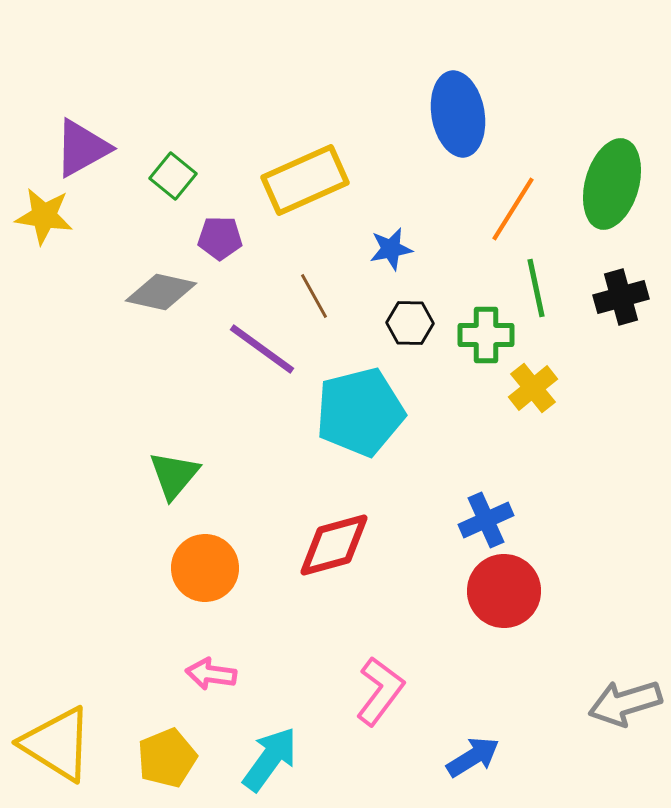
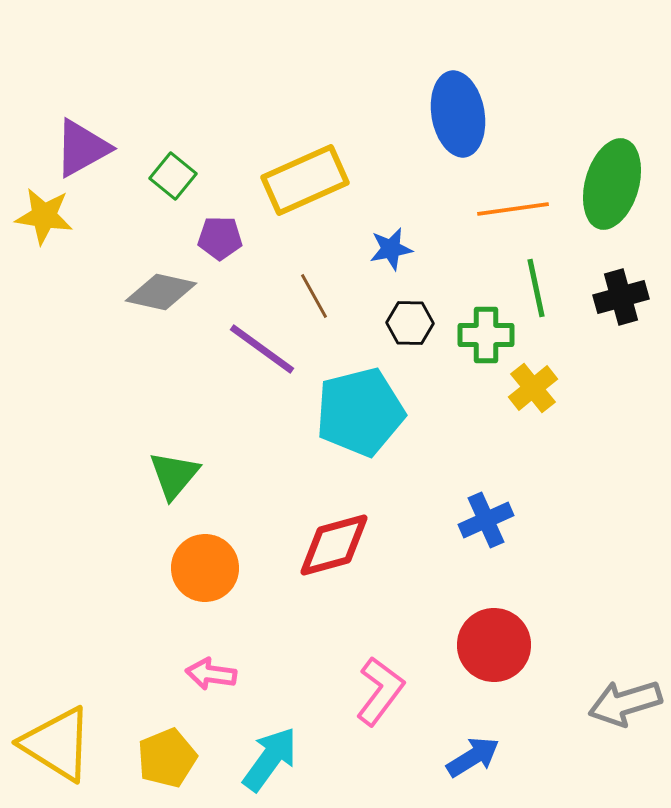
orange line: rotated 50 degrees clockwise
red circle: moved 10 px left, 54 px down
